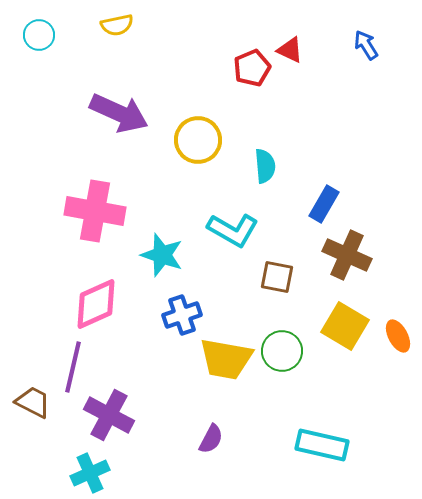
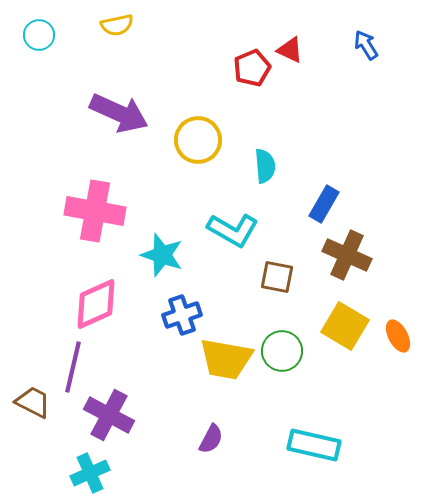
cyan rectangle: moved 8 px left
